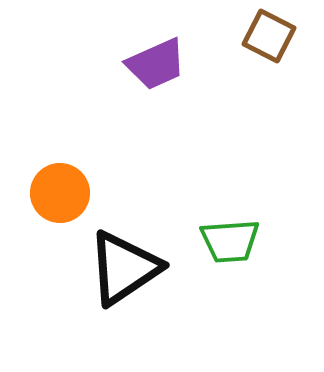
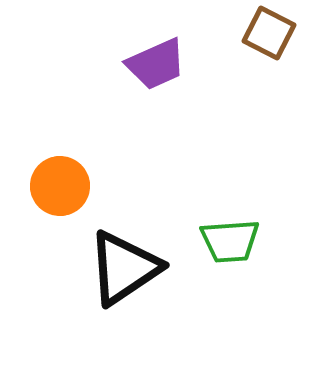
brown square: moved 3 px up
orange circle: moved 7 px up
